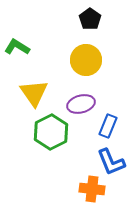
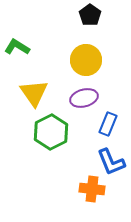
black pentagon: moved 4 px up
purple ellipse: moved 3 px right, 6 px up
blue rectangle: moved 2 px up
